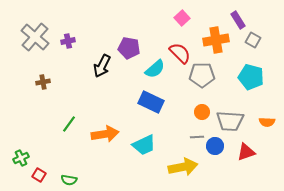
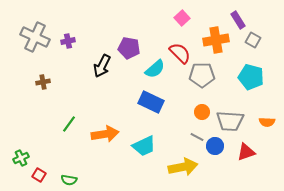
gray cross: rotated 16 degrees counterclockwise
gray line: rotated 32 degrees clockwise
cyan trapezoid: moved 1 px down
